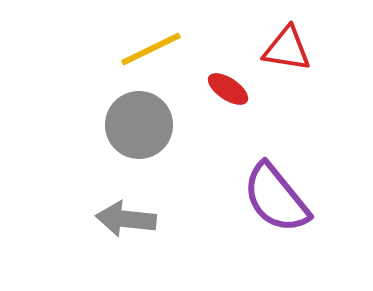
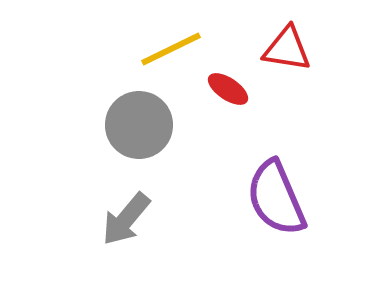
yellow line: moved 20 px right
purple semicircle: rotated 16 degrees clockwise
gray arrow: rotated 56 degrees counterclockwise
